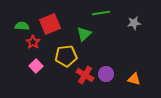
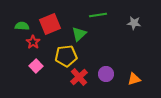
green line: moved 3 px left, 2 px down
gray star: rotated 16 degrees clockwise
green triangle: moved 5 px left
red cross: moved 6 px left, 2 px down; rotated 18 degrees clockwise
orange triangle: rotated 32 degrees counterclockwise
